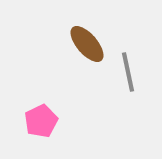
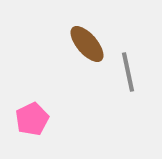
pink pentagon: moved 9 px left, 2 px up
